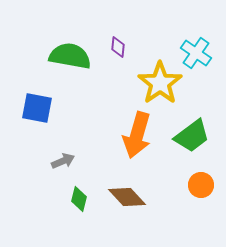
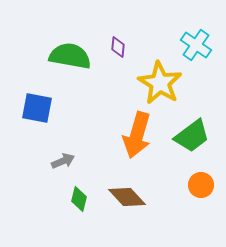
cyan cross: moved 8 px up
yellow star: rotated 6 degrees counterclockwise
